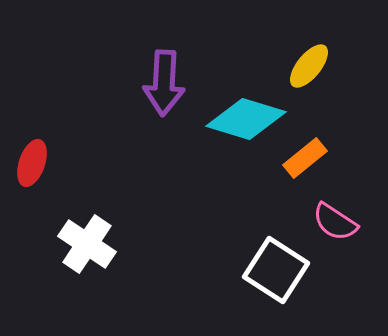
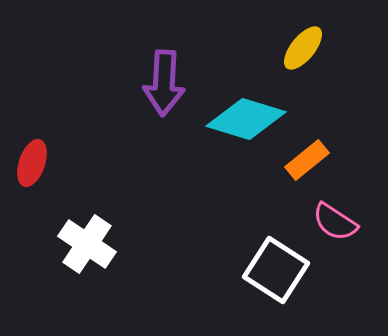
yellow ellipse: moved 6 px left, 18 px up
orange rectangle: moved 2 px right, 2 px down
